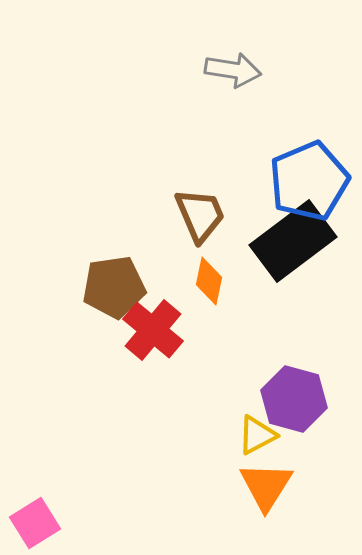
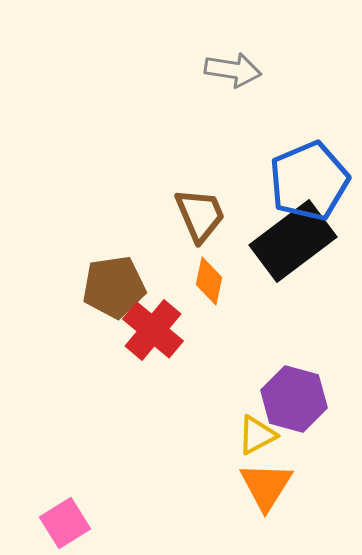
pink square: moved 30 px right
